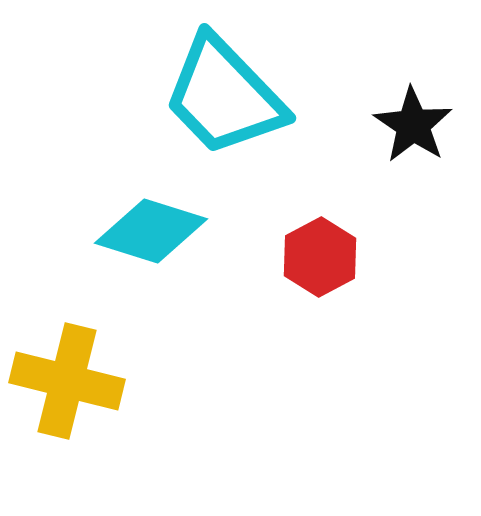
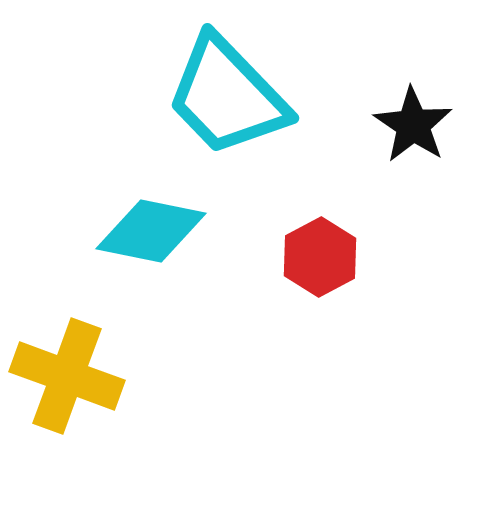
cyan trapezoid: moved 3 px right
cyan diamond: rotated 6 degrees counterclockwise
yellow cross: moved 5 px up; rotated 6 degrees clockwise
